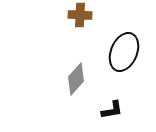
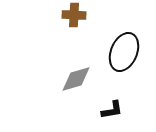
brown cross: moved 6 px left
gray diamond: rotated 32 degrees clockwise
